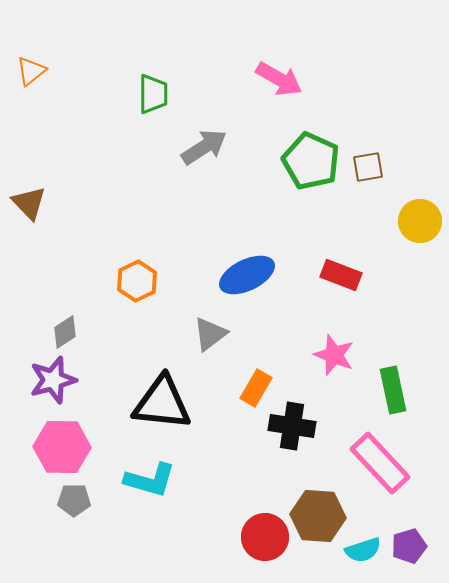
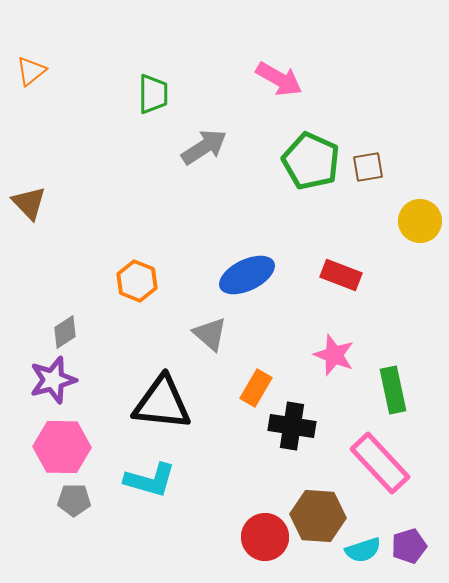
orange hexagon: rotated 12 degrees counterclockwise
gray triangle: rotated 42 degrees counterclockwise
